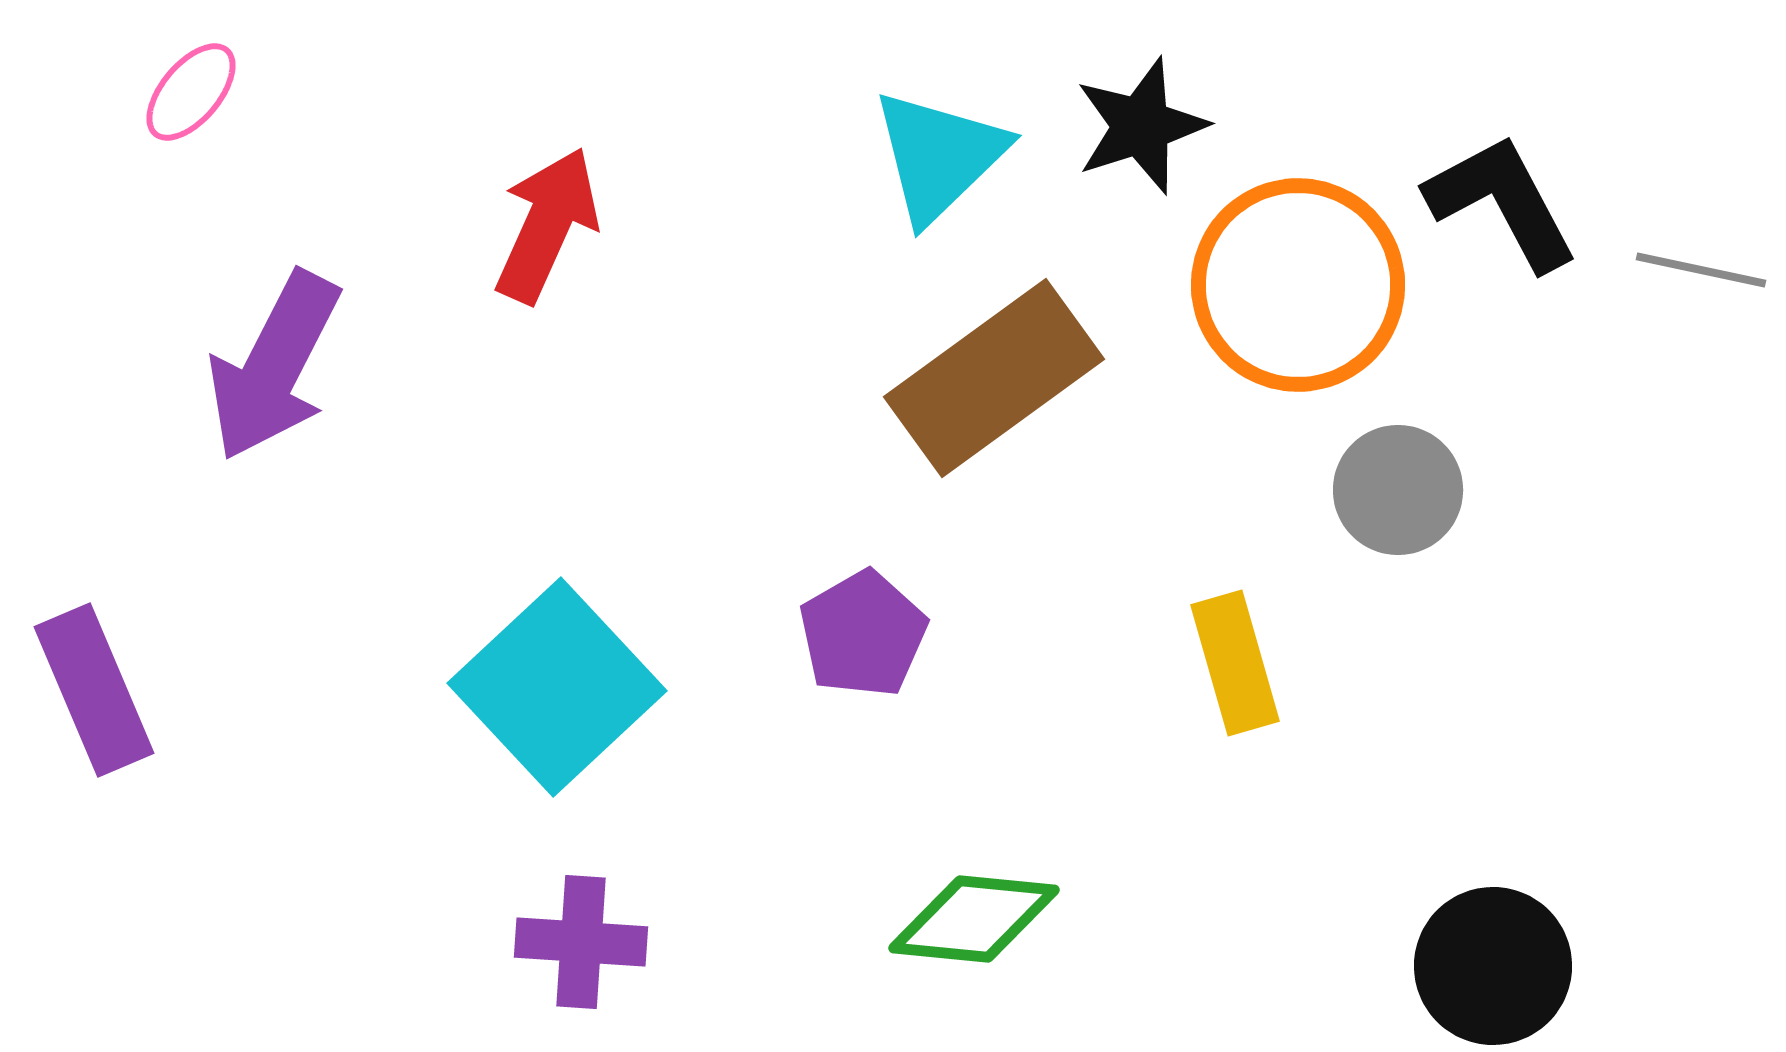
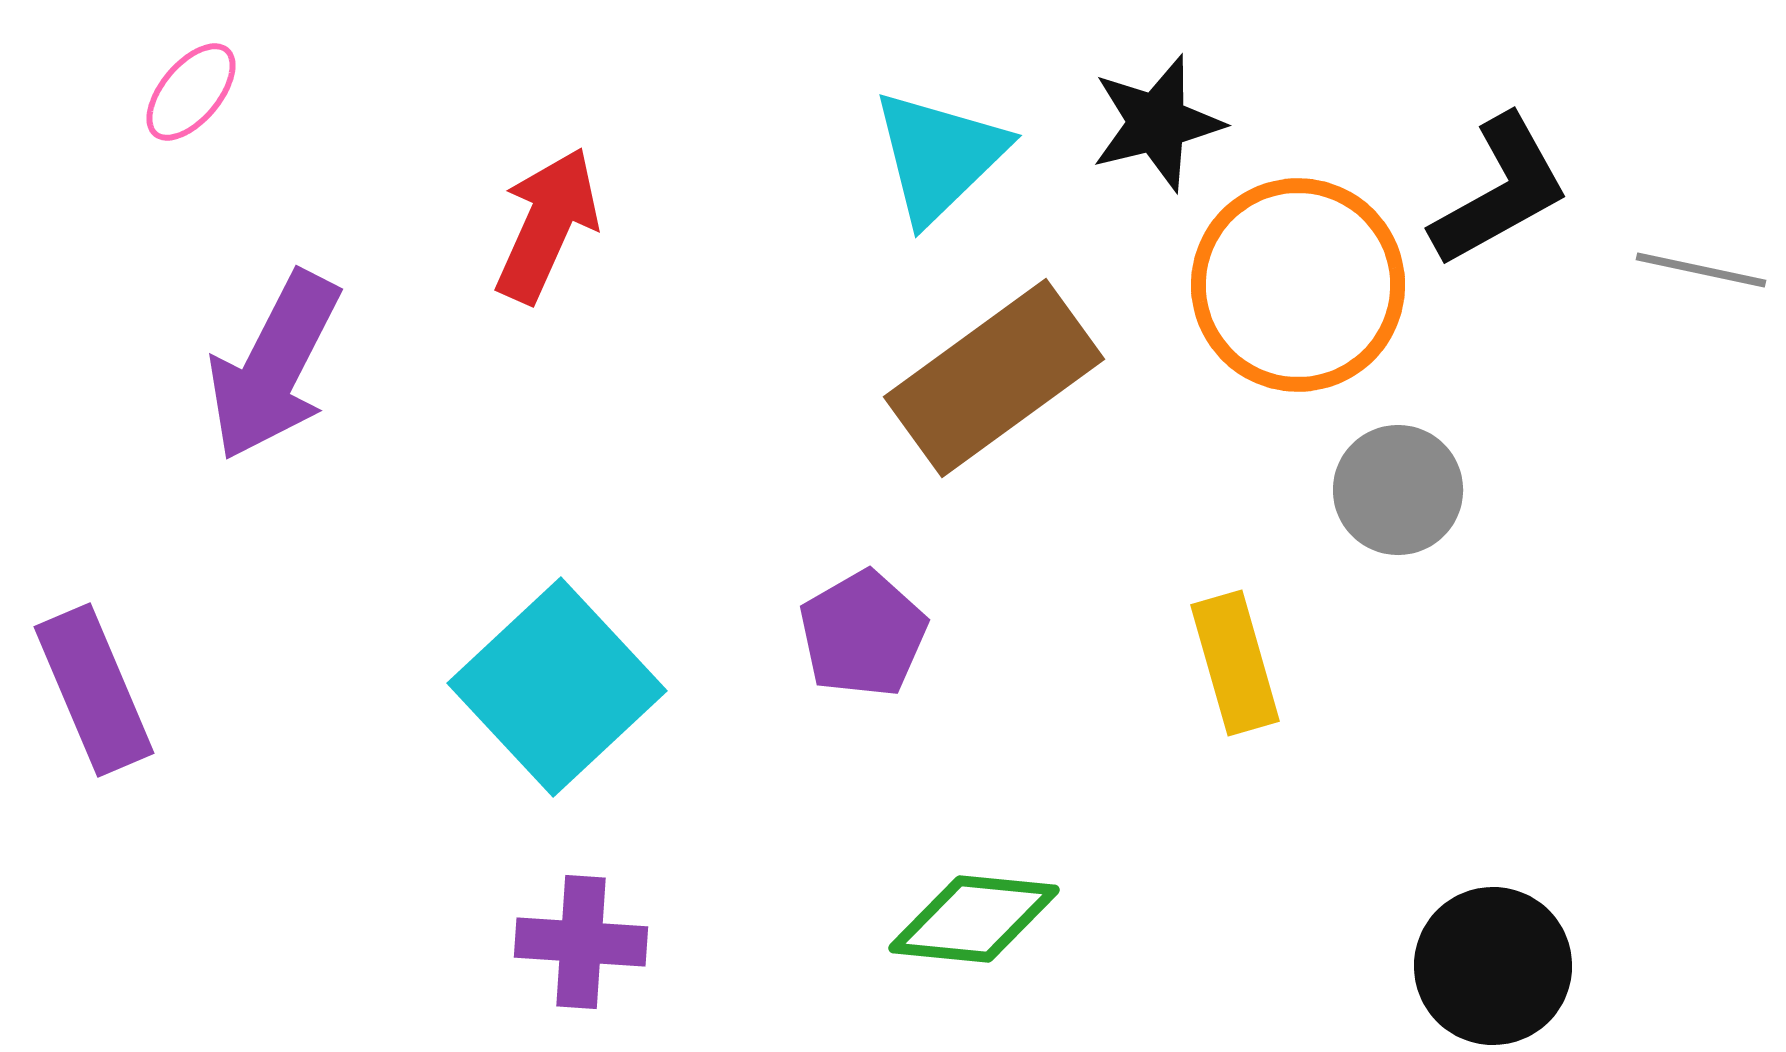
black star: moved 16 px right, 3 px up; rotated 4 degrees clockwise
black L-shape: moved 2 px left, 11 px up; rotated 89 degrees clockwise
